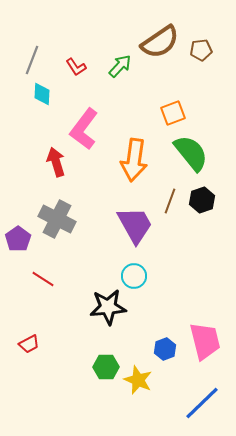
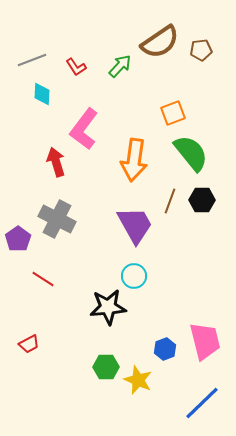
gray line: rotated 48 degrees clockwise
black hexagon: rotated 20 degrees clockwise
